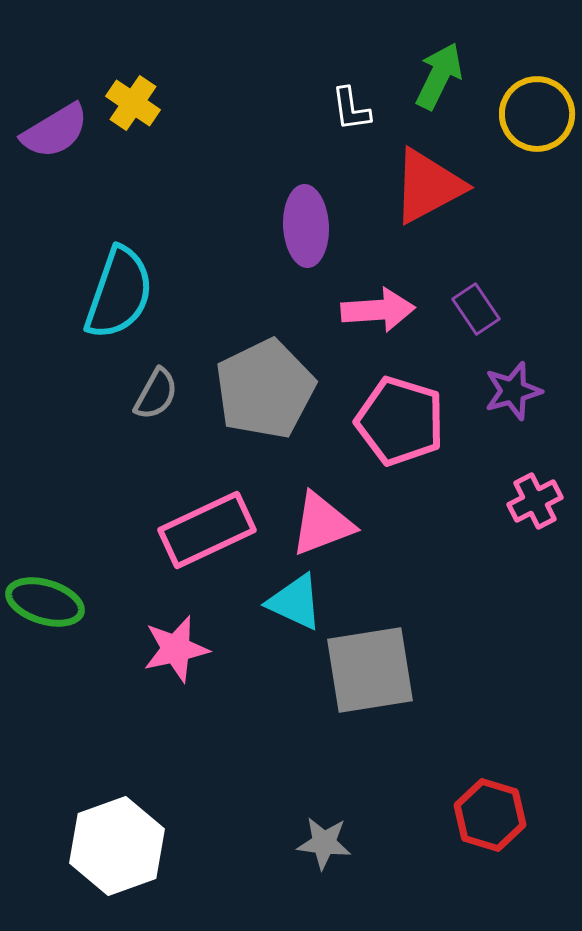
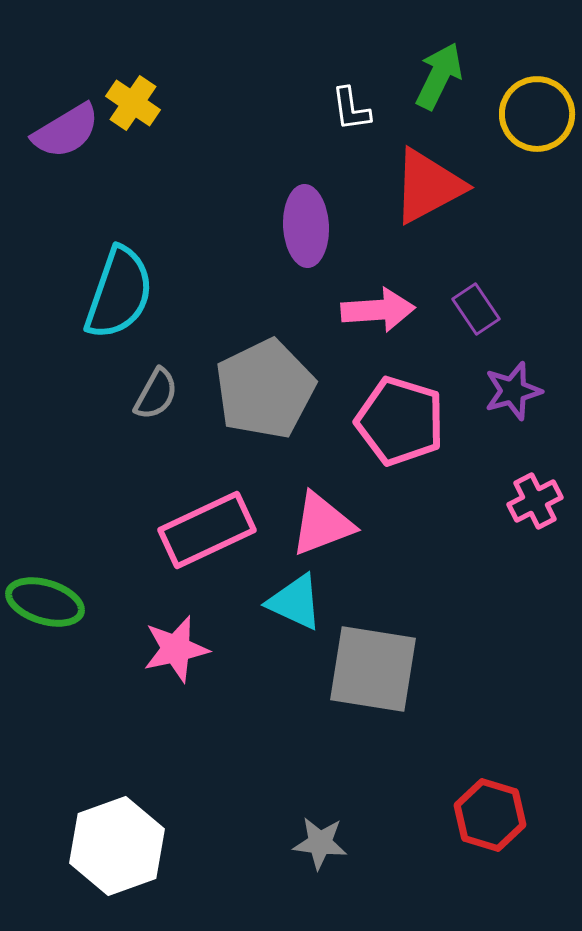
purple semicircle: moved 11 px right
gray square: moved 3 px right, 1 px up; rotated 18 degrees clockwise
gray star: moved 4 px left
